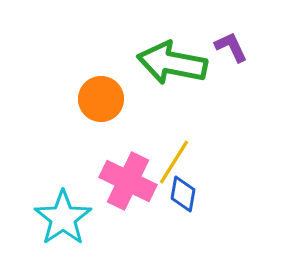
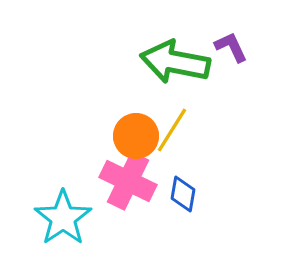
green arrow: moved 3 px right, 1 px up
orange circle: moved 35 px right, 37 px down
yellow line: moved 2 px left, 32 px up
